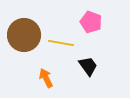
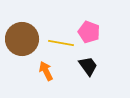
pink pentagon: moved 2 px left, 10 px down
brown circle: moved 2 px left, 4 px down
orange arrow: moved 7 px up
